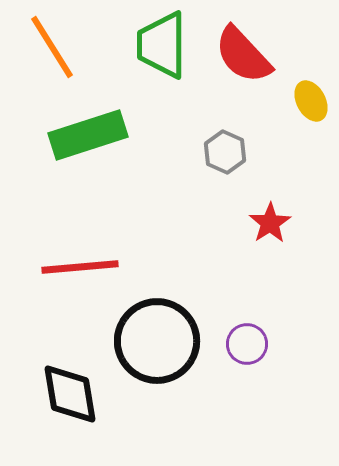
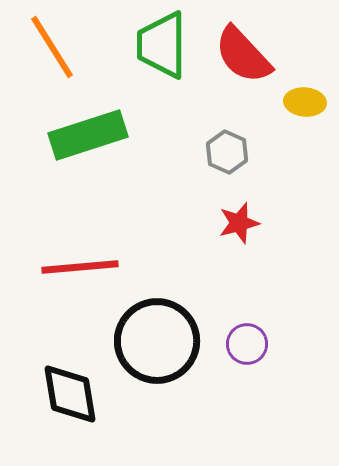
yellow ellipse: moved 6 px left, 1 px down; rotated 57 degrees counterclockwise
gray hexagon: moved 2 px right
red star: moved 31 px left; rotated 18 degrees clockwise
